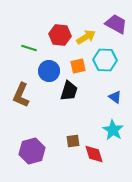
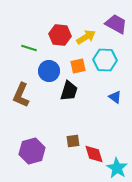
cyan star: moved 4 px right, 38 px down
